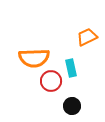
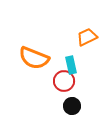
orange semicircle: rotated 24 degrees clockwise
cyan rectangle: moved 3 px up
red circle: moved 13 px right
